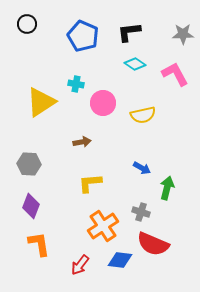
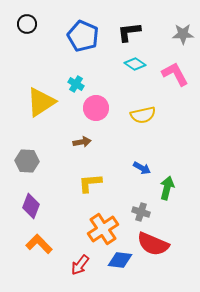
cyan cross: rotated 21 degrees clockwise
pink circle: moved 7 px left, 5 px down
gray hexagon: moved 2 px left, 3 px up
orange cross: moved 3 px down
orange L-shape: rotated 36 degrees counterclockwise
